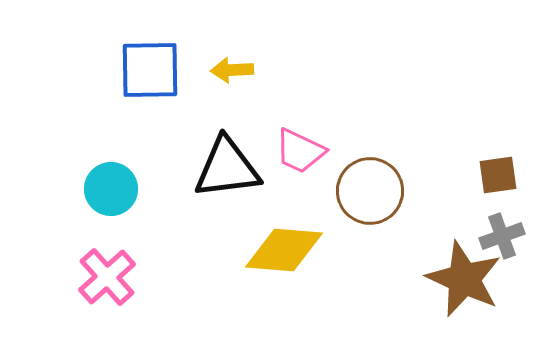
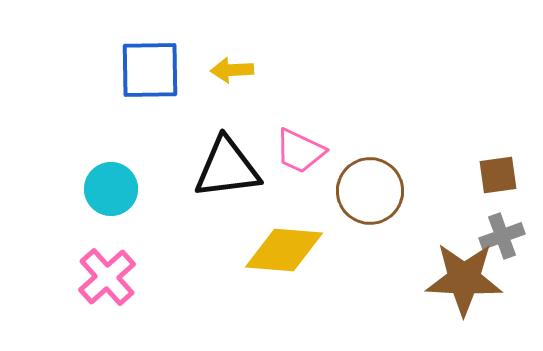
brown star: rotated 22 degrees counterclockwise
